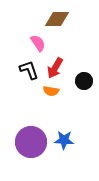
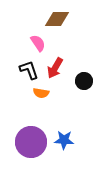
orange semicircle: moved 10 px left, 2 px down
